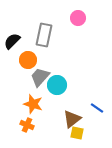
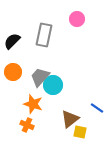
pink circle: moved 1 px left, 1 px down
orange circle: moved 15 px left, 12 px down
cyan circle: moved 4 px left
brown triangle: moved 2 px left
yellow square: moved 3 px right, 1 px up
